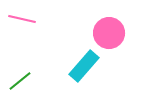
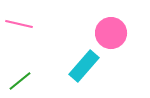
pink line: moved 3 px left, 5 px down
pink circle: moved 2 px right
